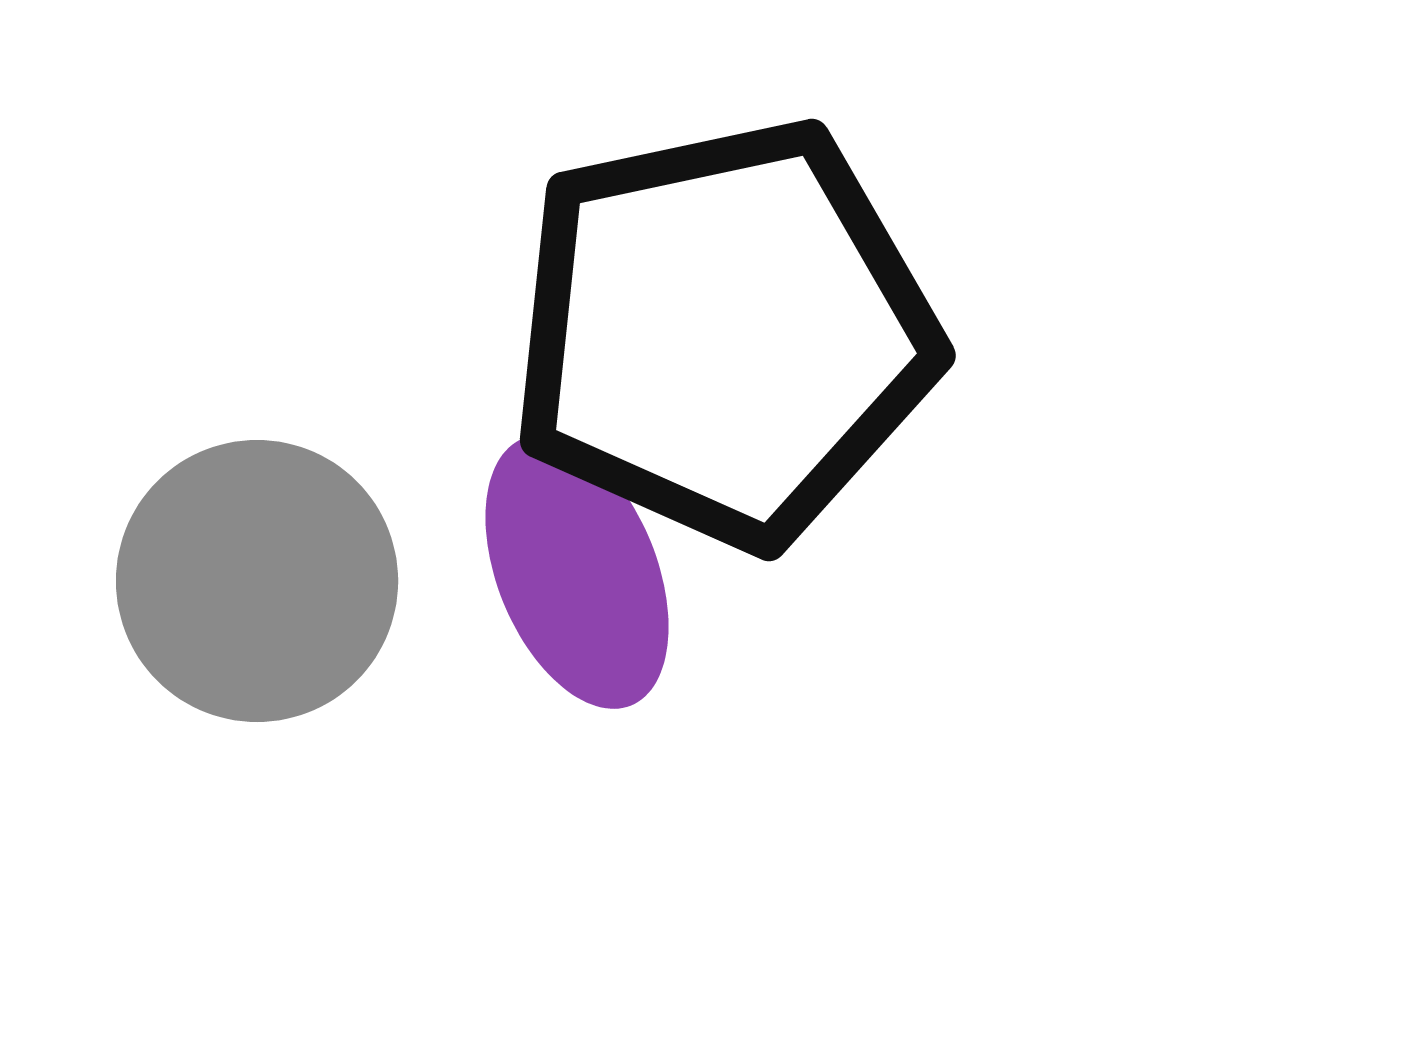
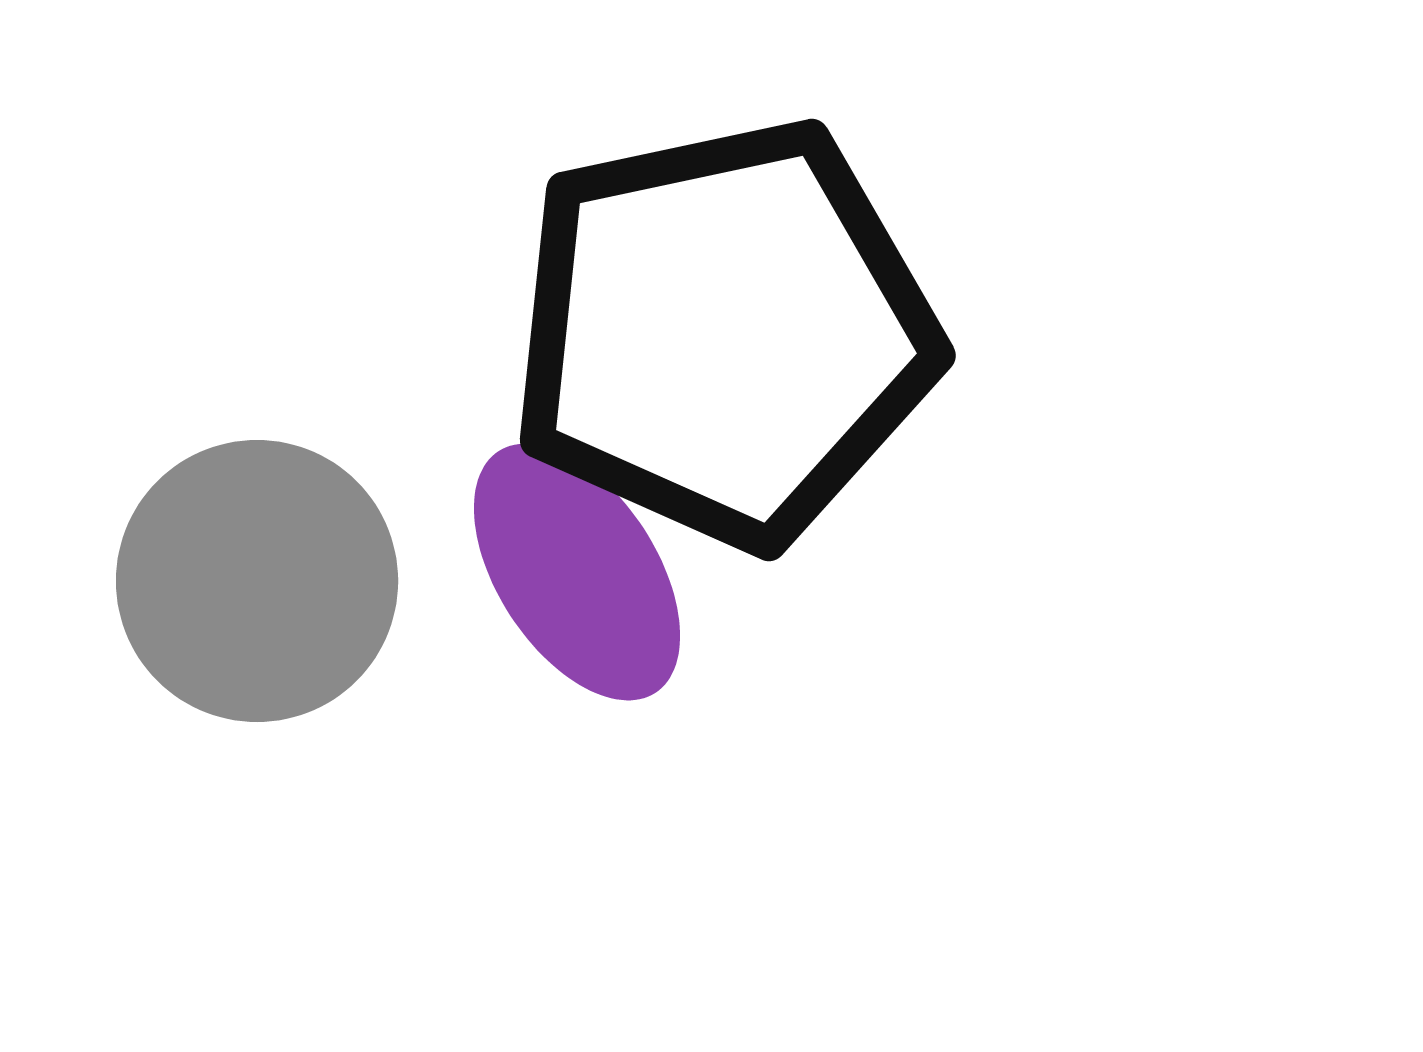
purple ellipse: rotated 11 degrees counterclockwise
